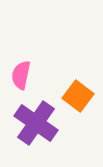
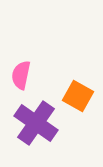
orange square: rotated 8 degrees counterclockwise
